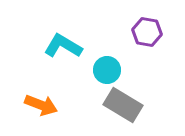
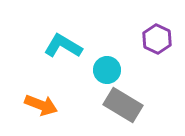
purple hexagon: moved 10 px right, 7 px down; rotated 16 degrees clockwise
